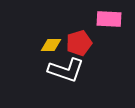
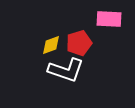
yellow diamond: rotated 20 degrees counterclockwise
